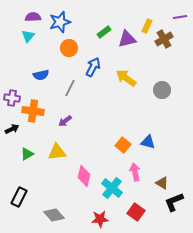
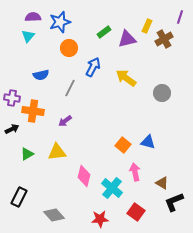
purple line: rotated 64 degrees counterclockwise
gray circle: moved 3 px down
